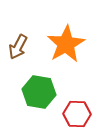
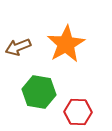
brown arrow: rotated 40 degrees clockwise
red hexagon: moved 1 px right, 2 px up
